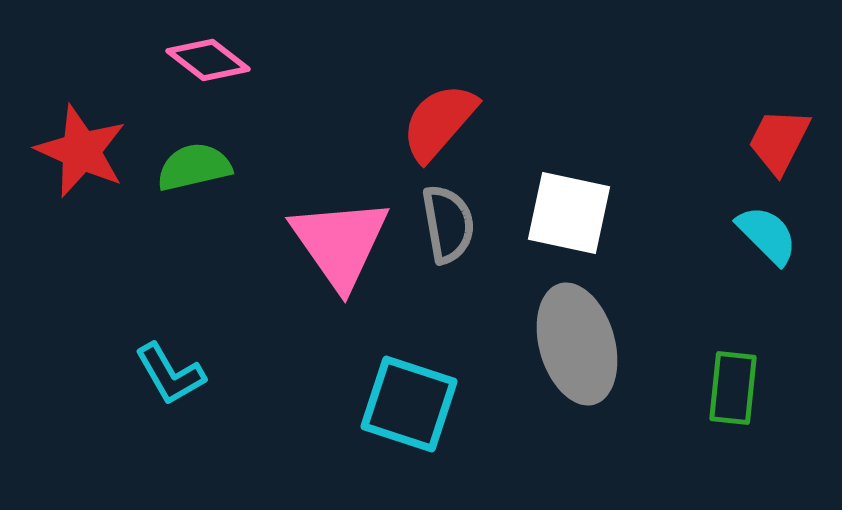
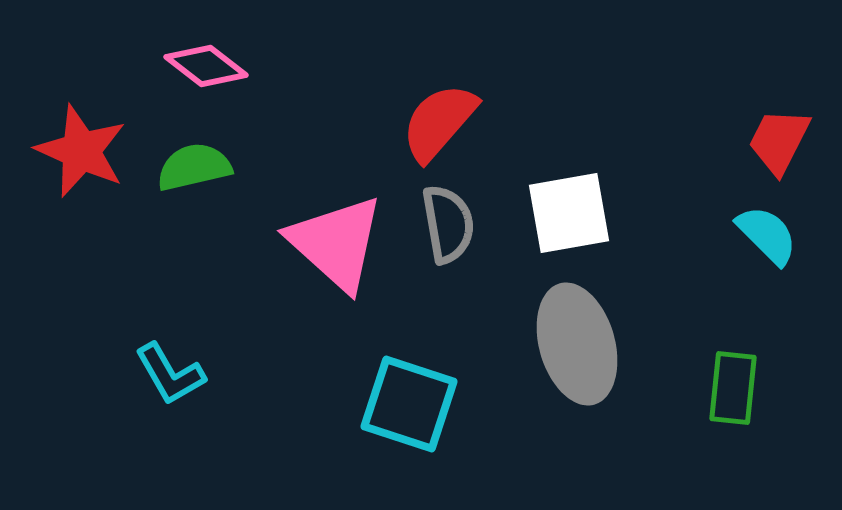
pink diamond: moved 2 px left, 6 px down
white square: rotated 22 degrees counterclockwise
pink triangle: moved 4 px left; rotated 13 degrees counterclockwise
